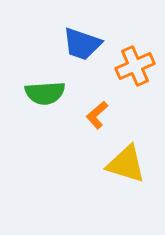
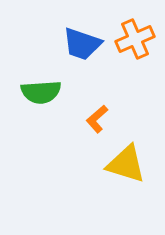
orange cross: moved 27 px up
green semicircle: moved 4 px left, 1 px up
orange L-shape: moved 4 px down
